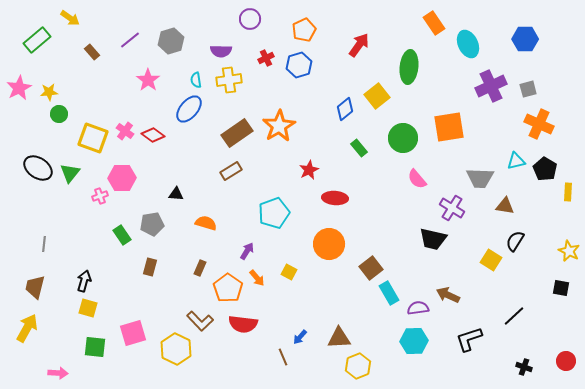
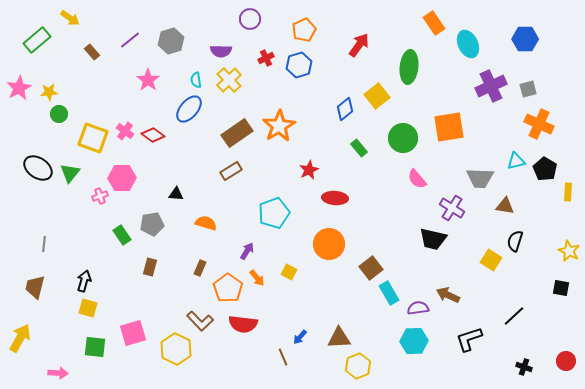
yellow cross at (229, 80): rotated 35 degrees counterclockwise
black semicircle at (515, 241): rotated 15 degrees counterclockwise
yellow arrow at (27, 328): moved 7 px left, 10 px down
